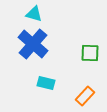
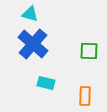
cyan triangle: moved 4 px left
green square: moved 1 px left, 2 px up
orange rectangle: rotated 42 degrees counterclockwise
